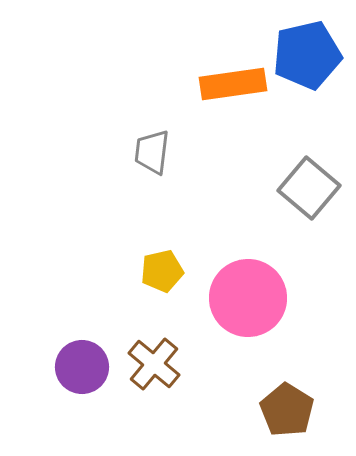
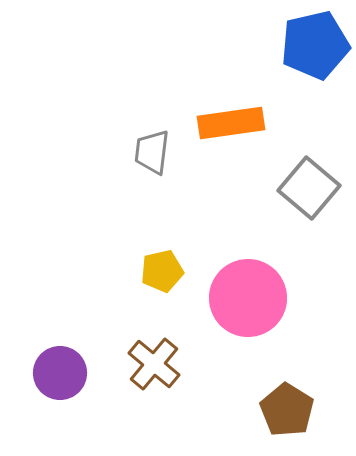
blue pentagon: moved 8 px right, 10 px up
orange rectangle: moved 2 px left, 39 px down
purple circle: moved 22 px left, 6 px down
